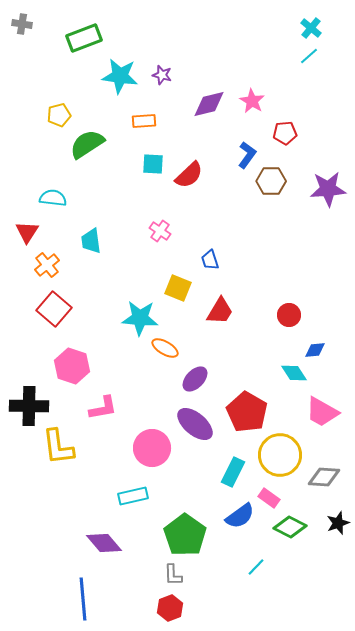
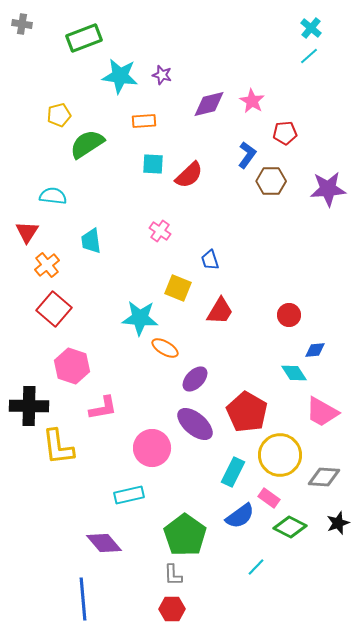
cyan semicircle at (53, 198): moved 2 px up
cyan rectangle at (133, 496): moved 4 px left, 1 px up
red hexagon at (170, 608): moved 2 px right, 1 px down; rotated 20 degrees clockwise
